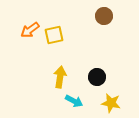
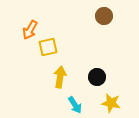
orange arrow: rotated 24 degrees counterclockwise
yellow square: moved 6 px left, 12 px down
cyan arrow: moved 1 px right, 4 px down; rotated 30 degrees clockwise
